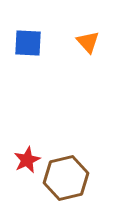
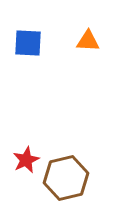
orange triangle: moved 1 px up; rotated 45 degrees counterclockwise
red star: moved 1 px left
